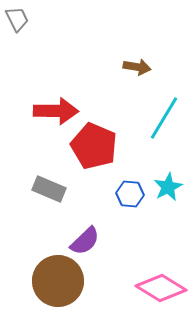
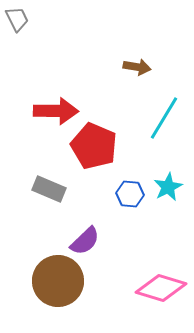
pink diamond: rotated 15 degrees counterclockwise
